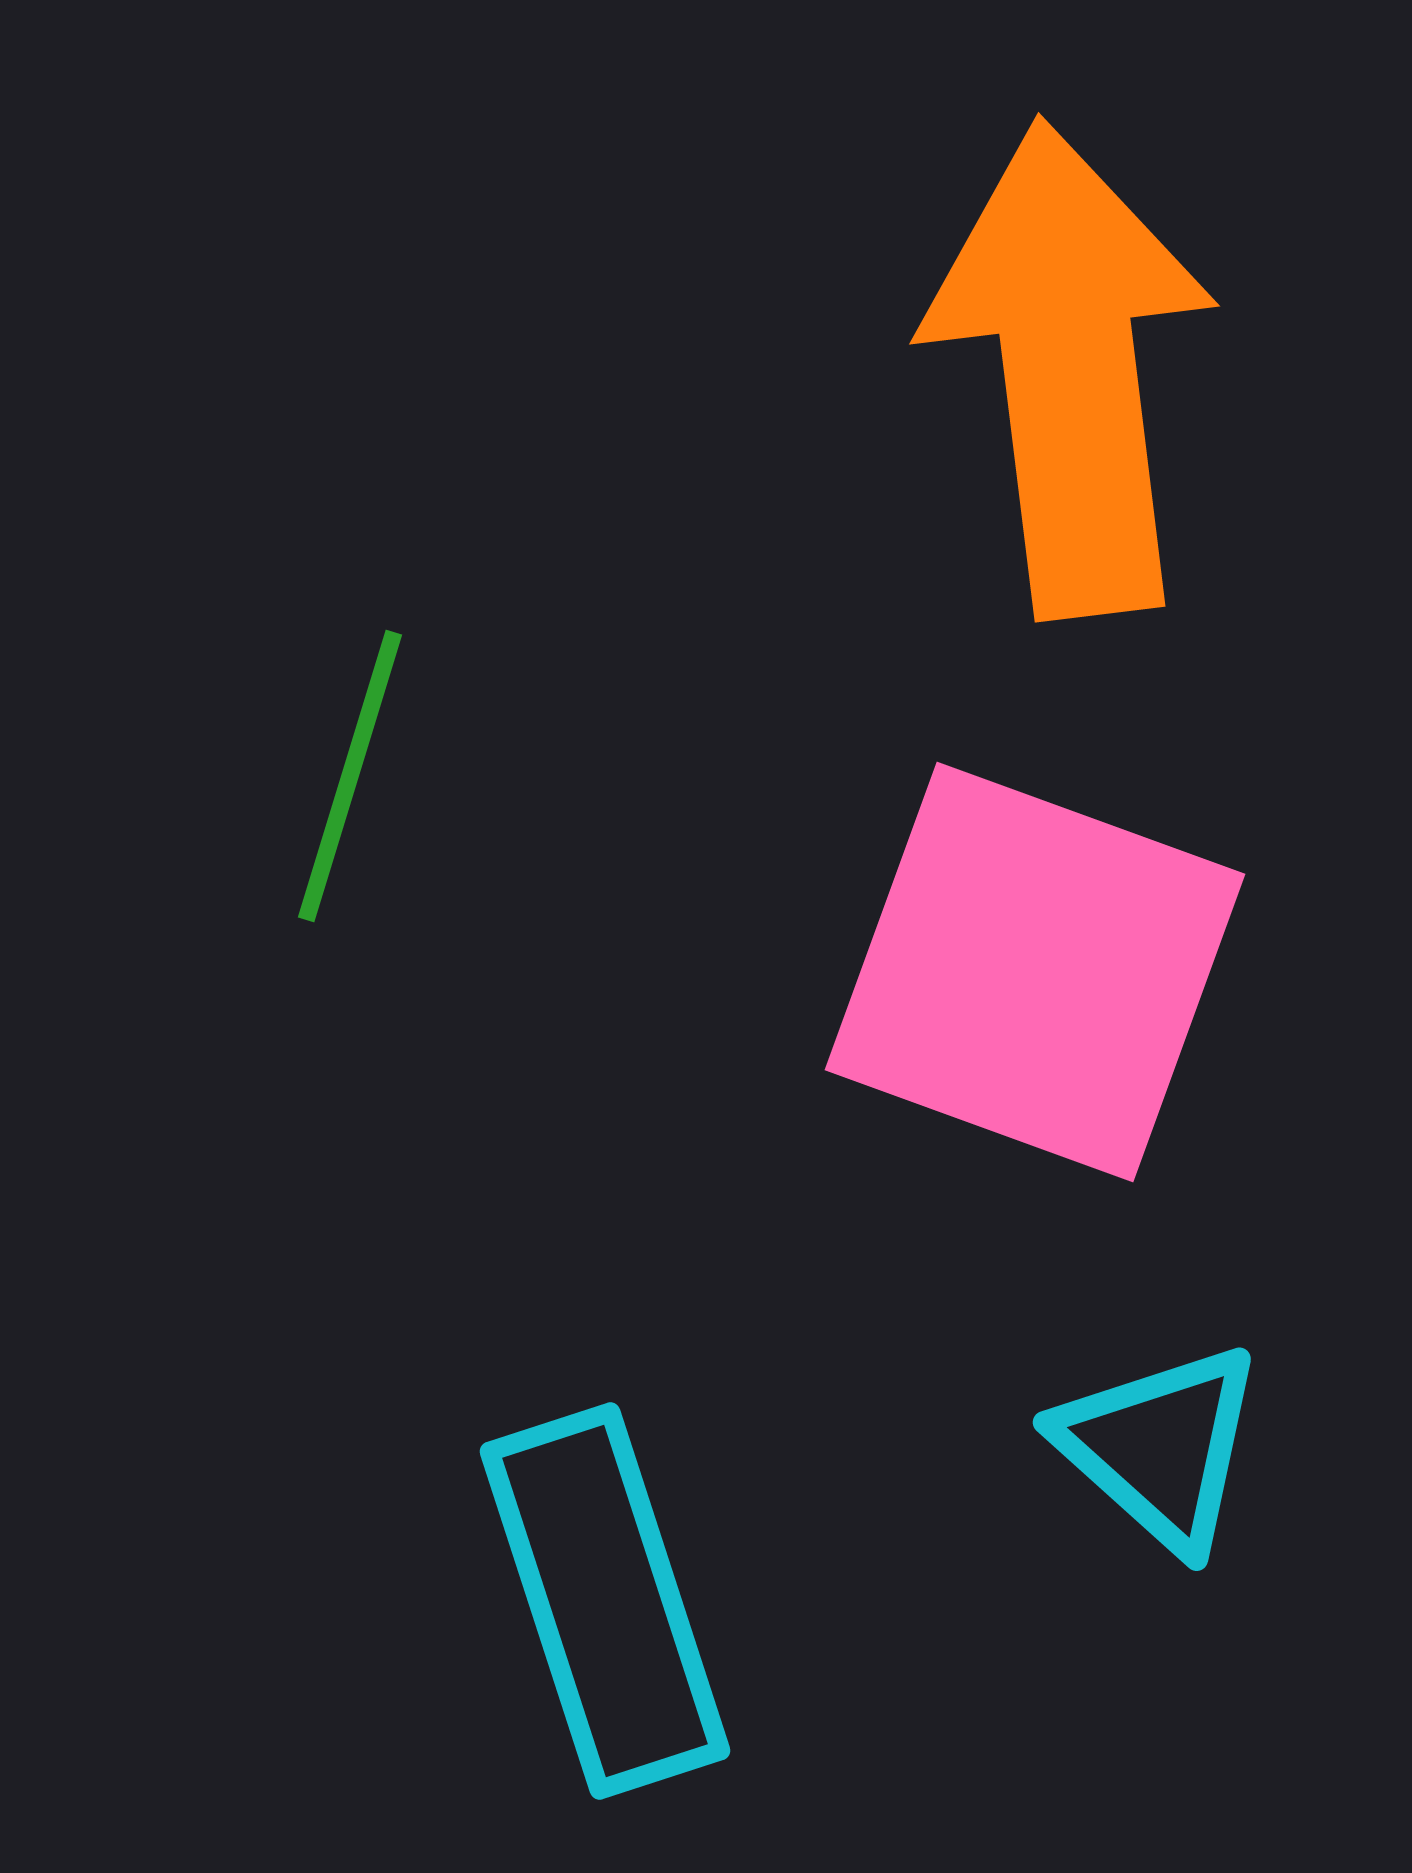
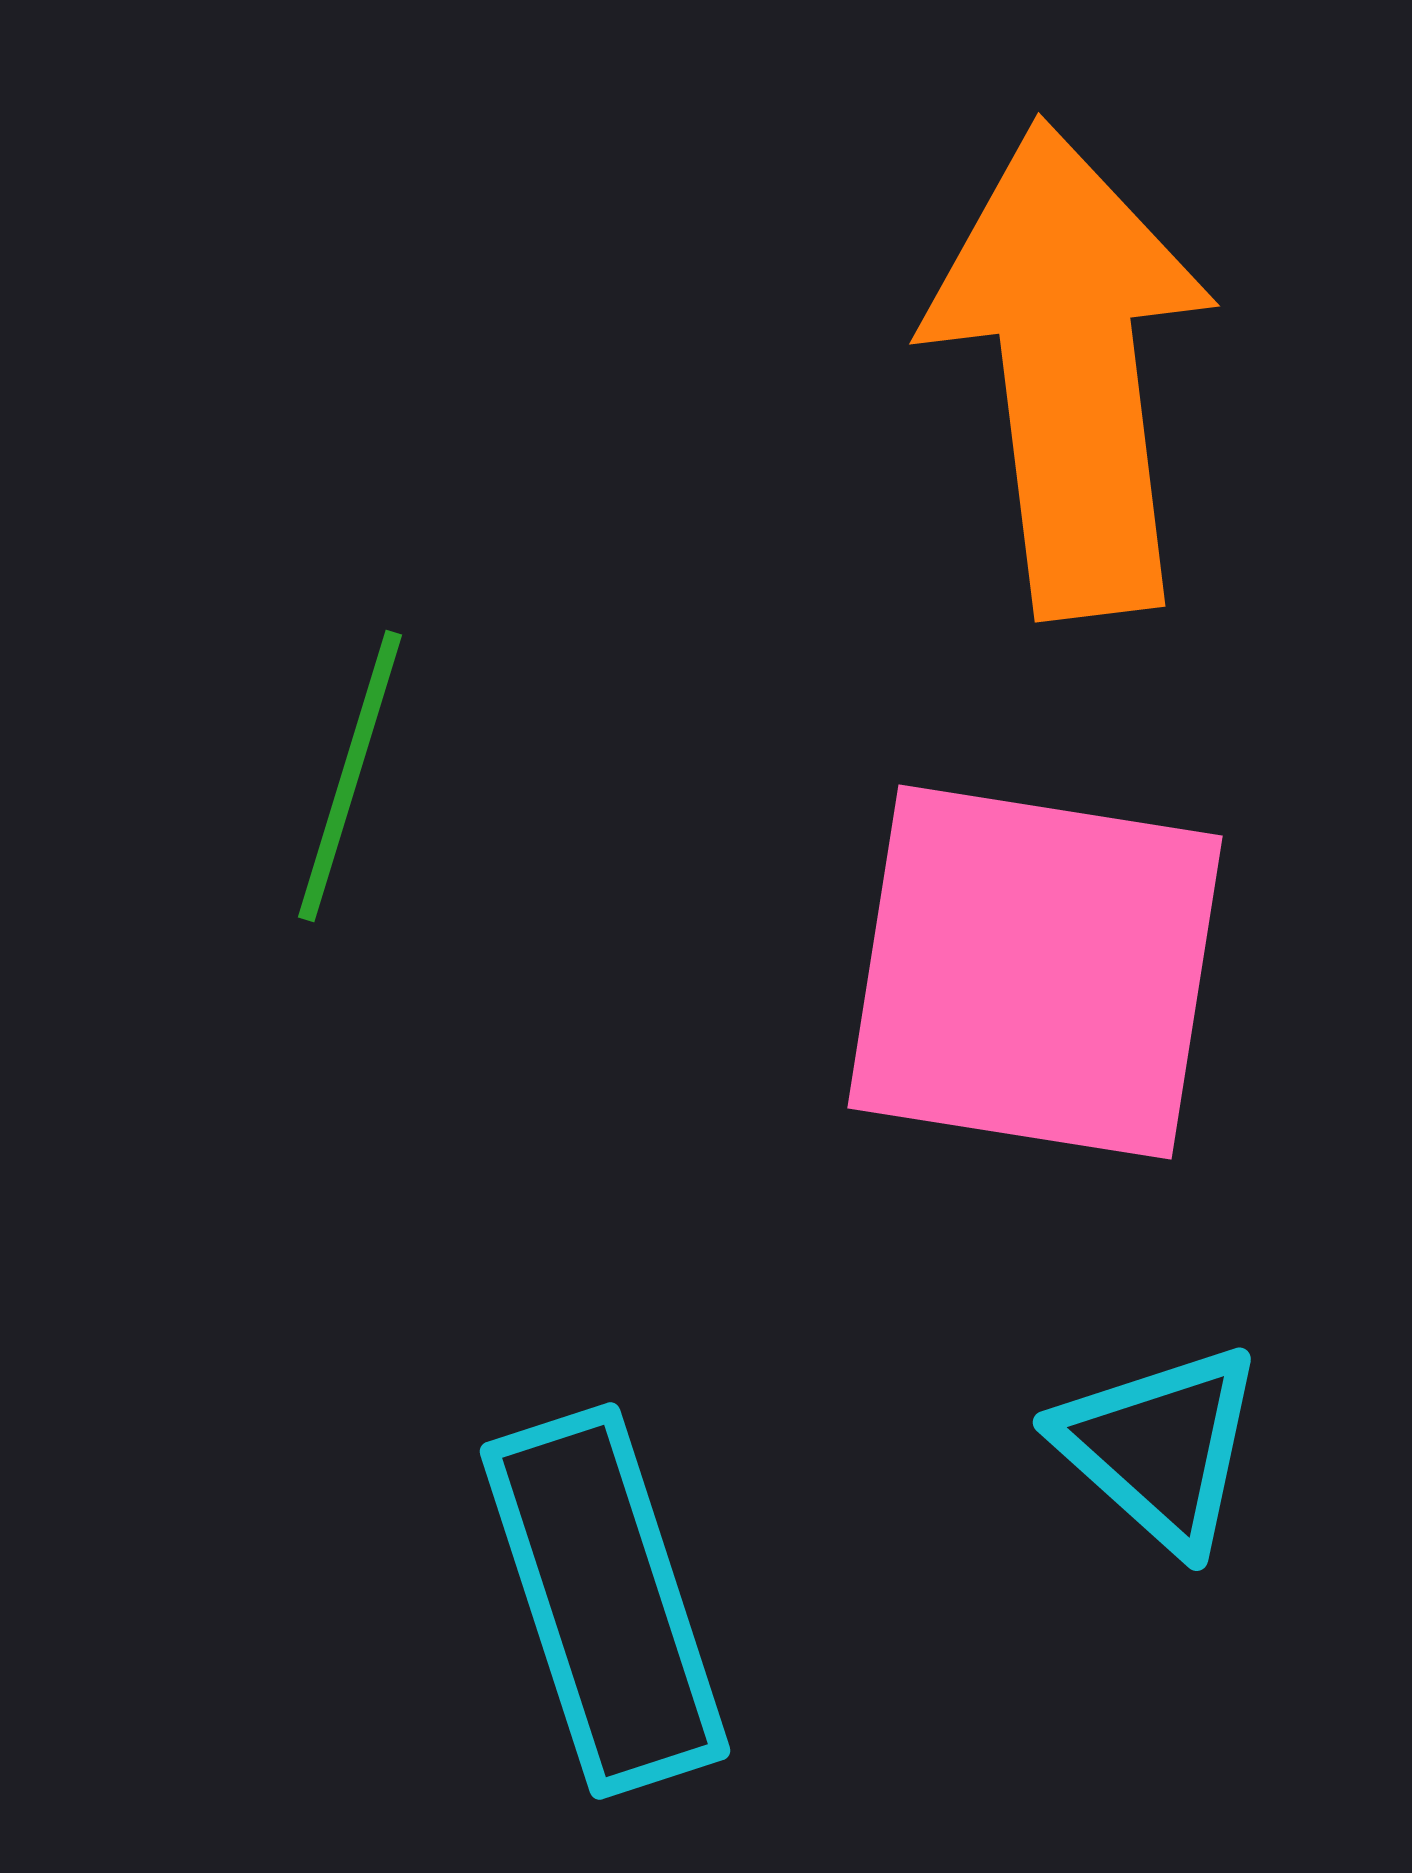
pink square: rotated 11 degrees counterclockwise
